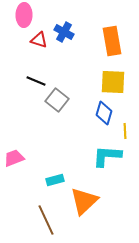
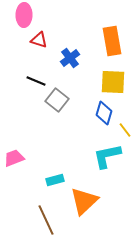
blue cross: moved 6 px right, 26 px down; rotated 24 degrees clockwise
yellow line: moved 1 px up; rotated 35 degrees counterclockwise
cyan L-shape: rotated 16 degrees counterclockwise
